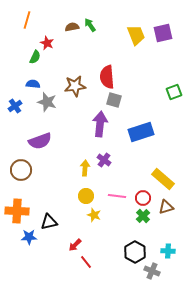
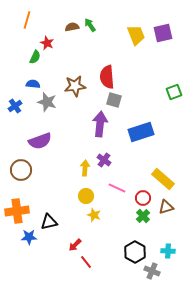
pink line: moved 8 px up; rotated 18 degrees clockwise
orange cross: rotated 10 degrees counterclockwise
